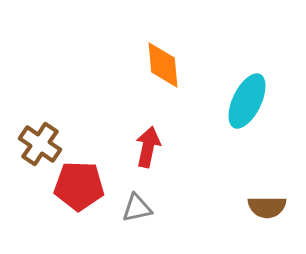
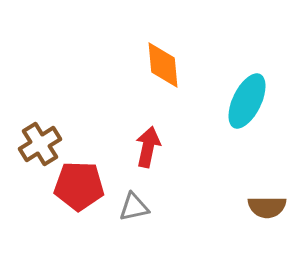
brown cross: rotated 24 degrees clockwise
gray triangle: moved 3 px left, 1 px up
